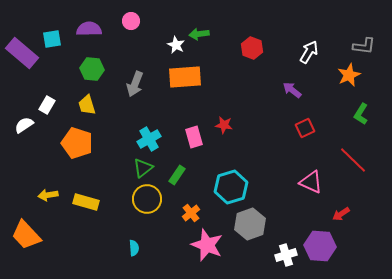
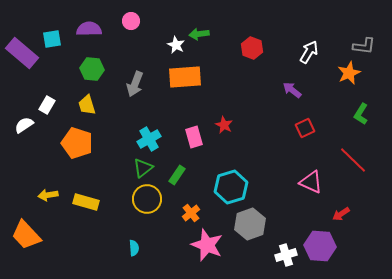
orange star: moved 2 px up
red star: rotated 18 degrees clockwise
